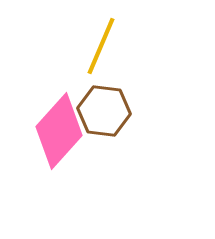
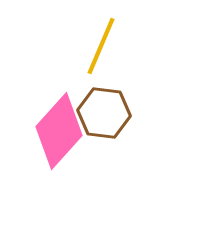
brown hexagon: moved 2 px down
